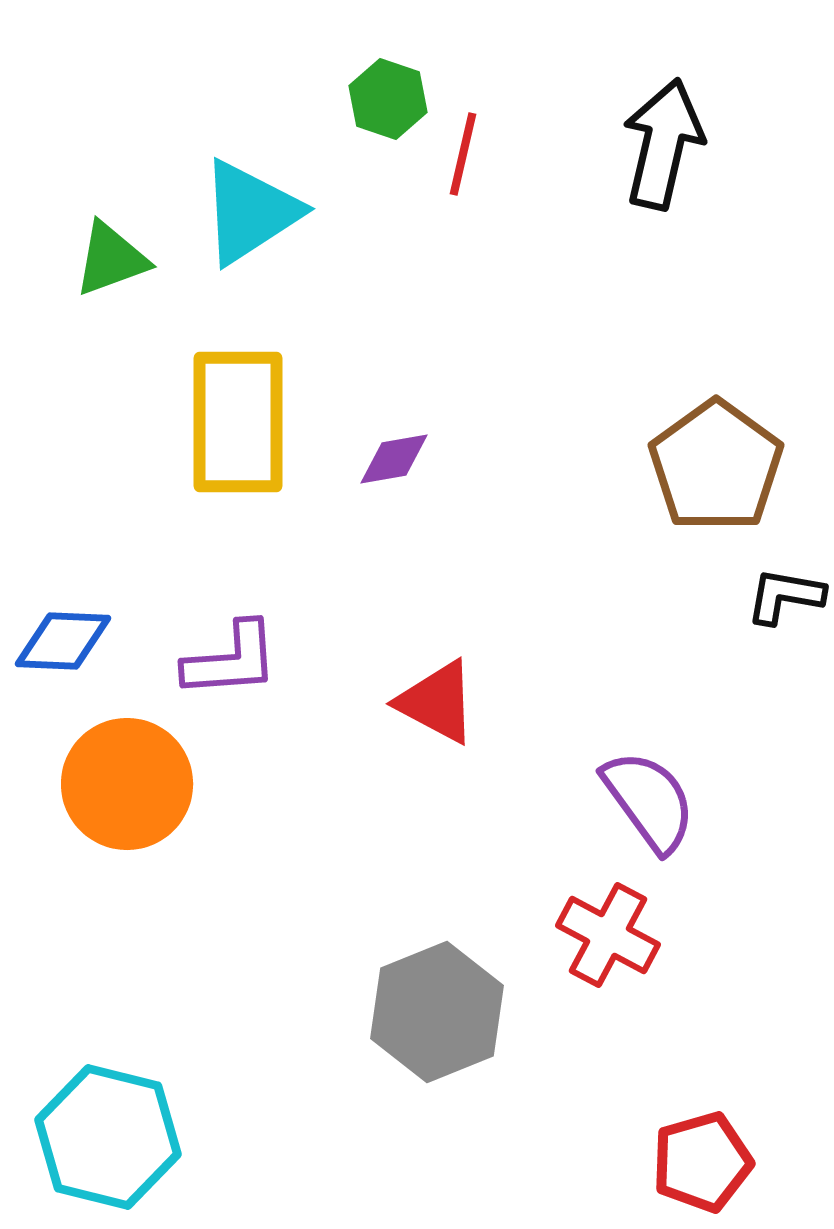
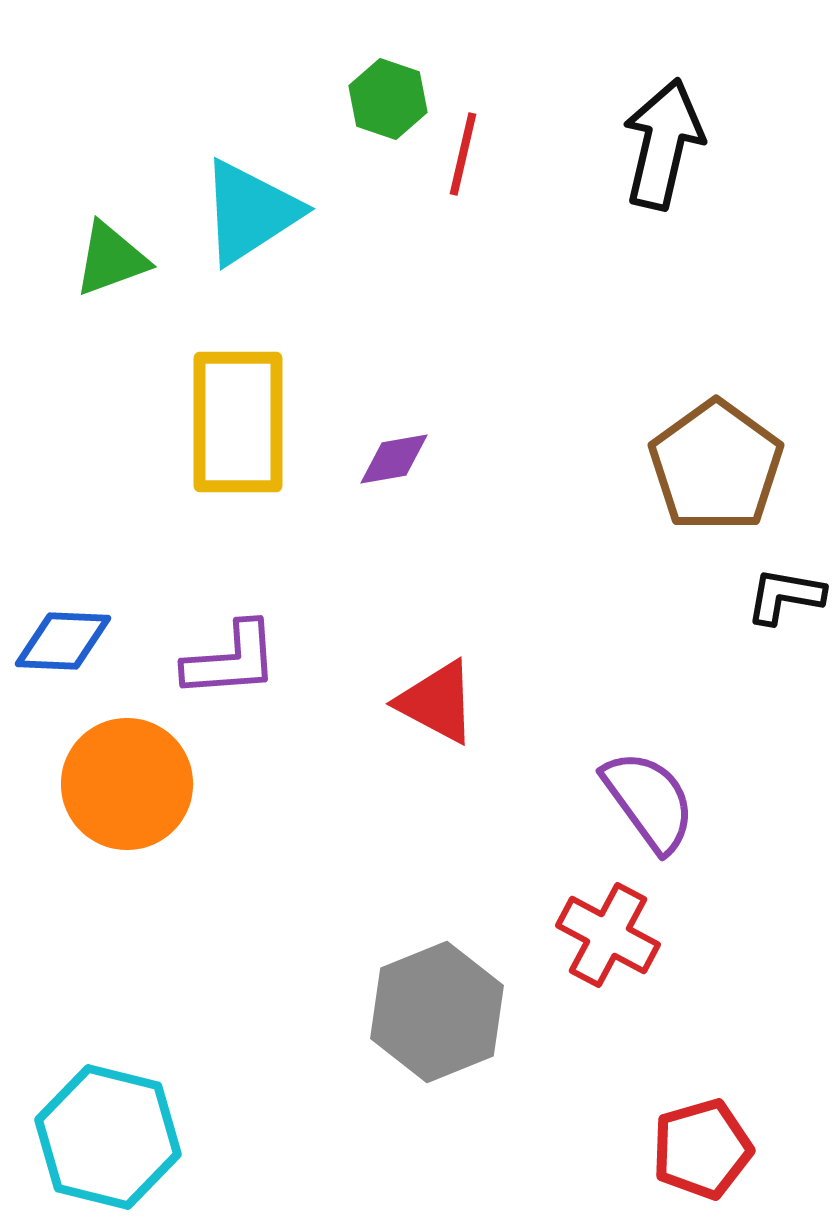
red pentagon: moved 13 px up
